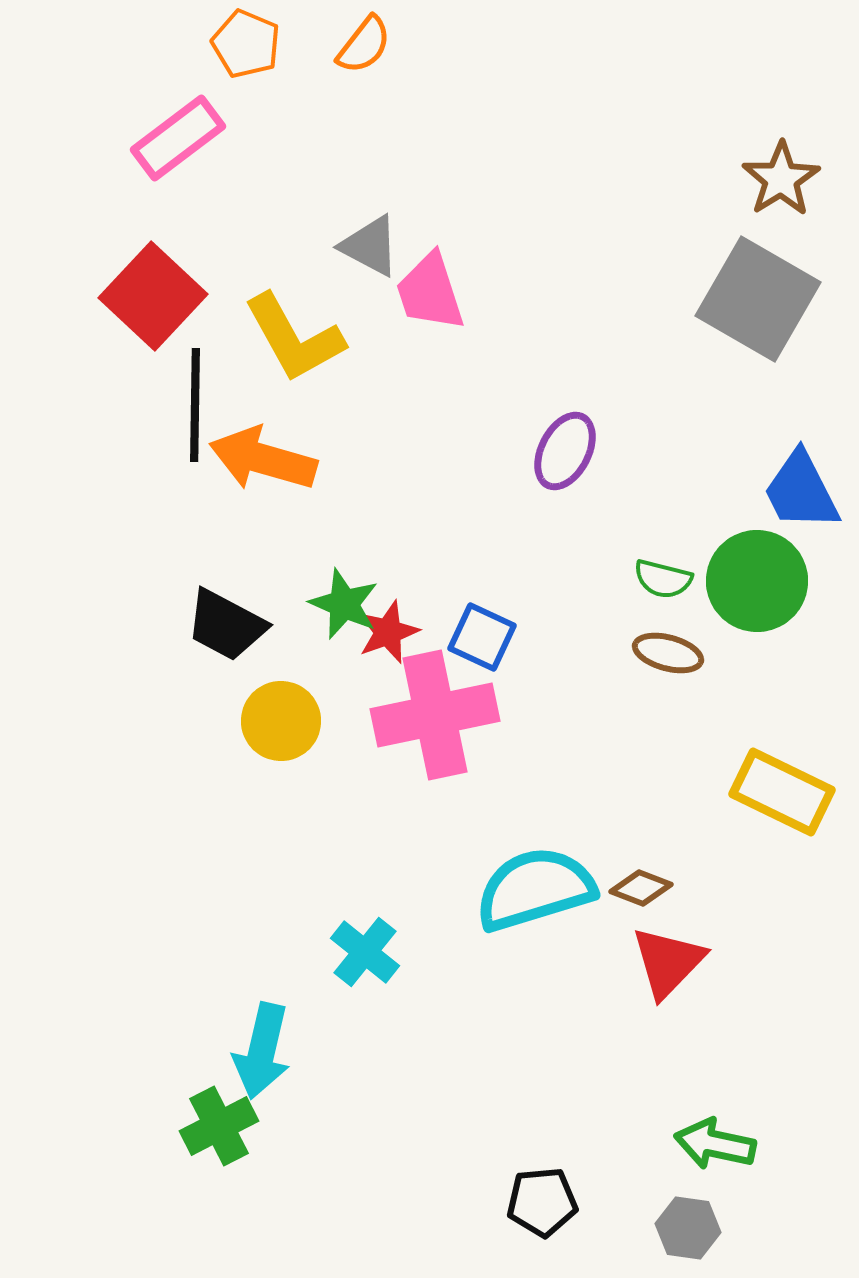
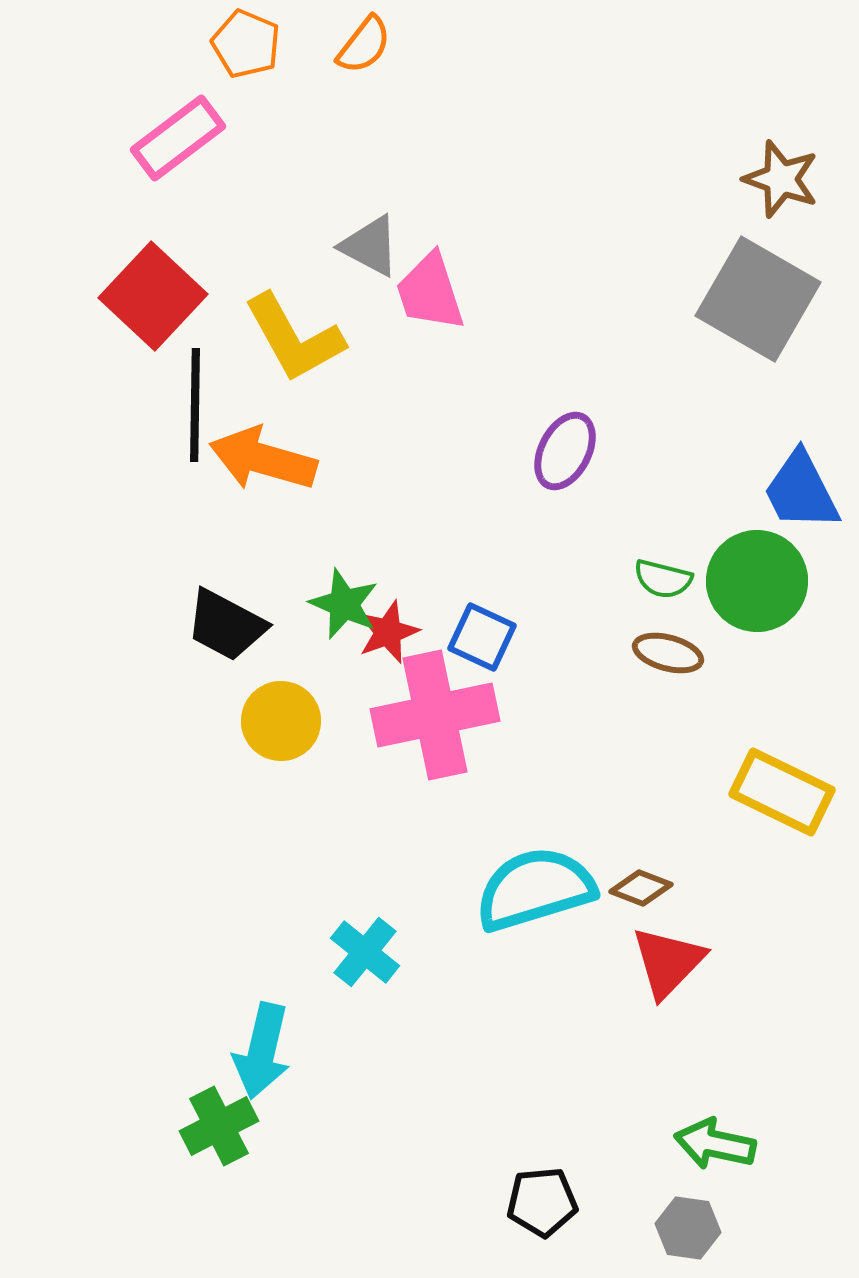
brown star: rotated 20 degrees counterclockwise
